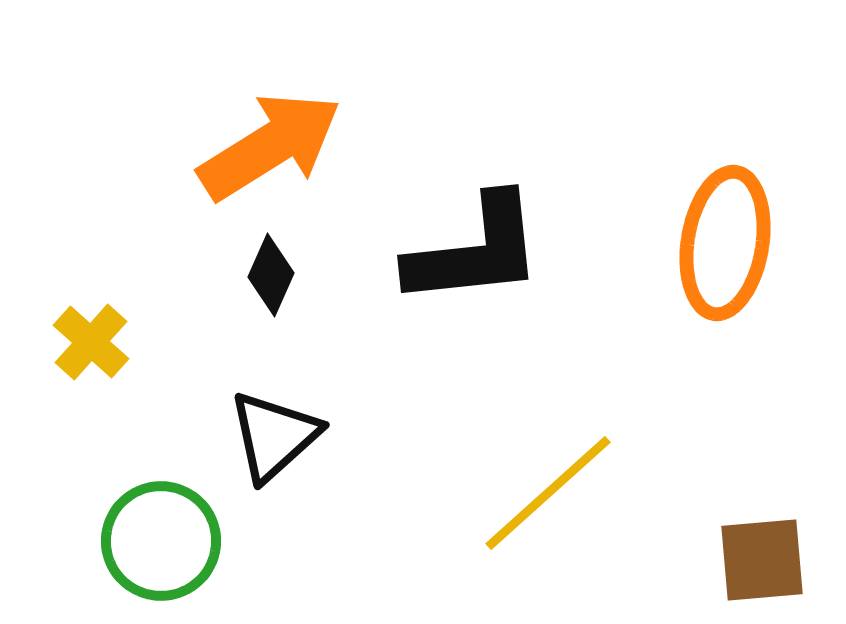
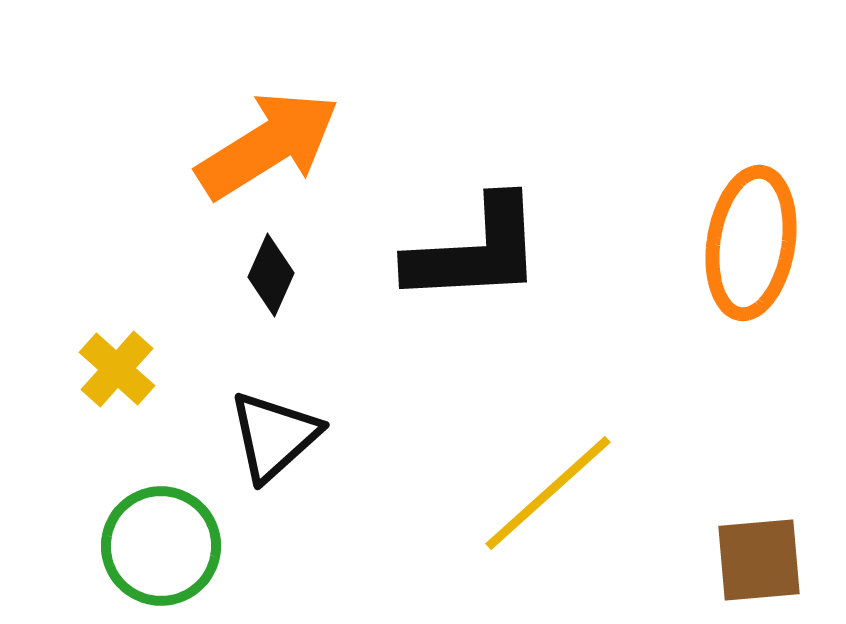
orange arrow: moved 2 px left, 1 px up
orange ellipse: moved 26 px right
black L-shape: rotated 3 degrees clockwise
yellow cross: moved 26 px right, 27 px down
green circle: moved 5 px down
brown square: moved 3 px left
